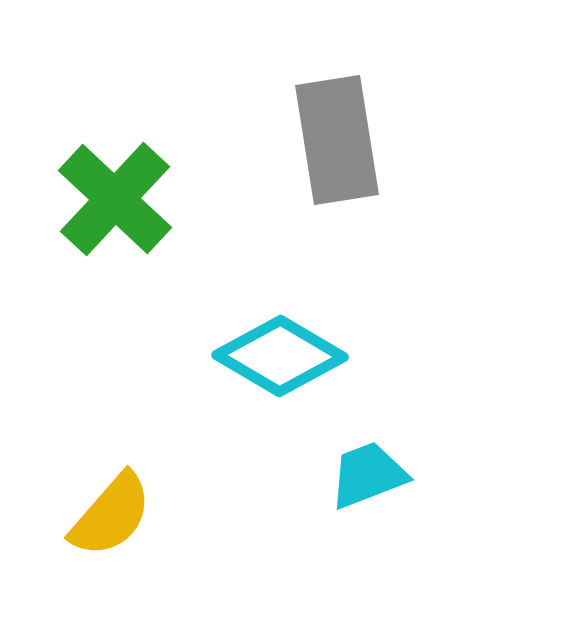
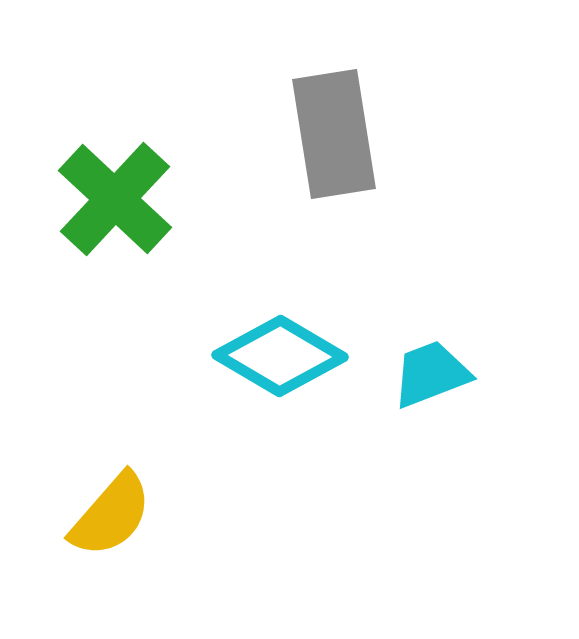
gray rectangle: moved 3 px left, 6 px up
cyan trapezoid: moved 63 px right, 101 px up
